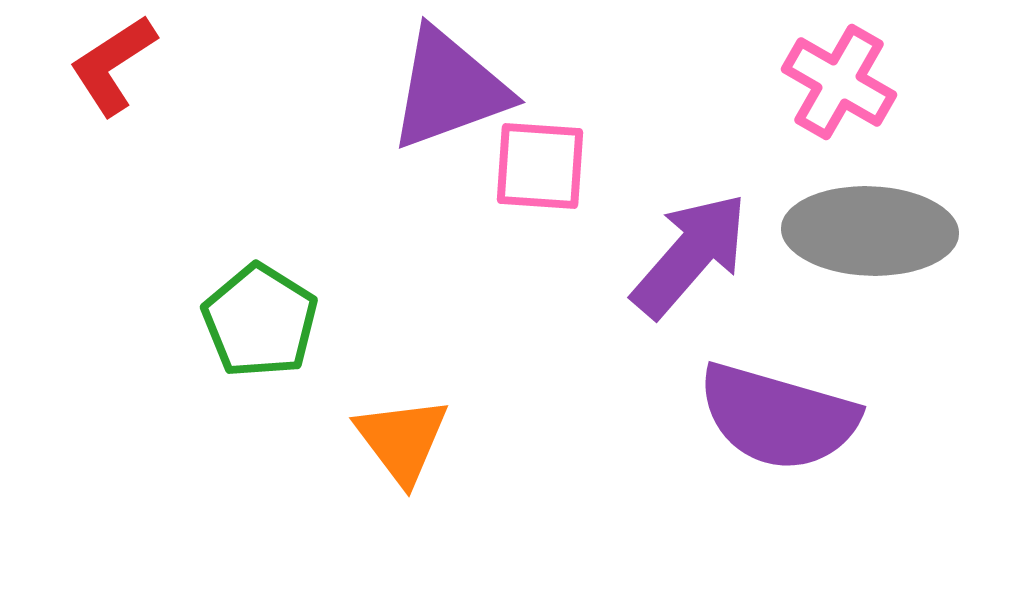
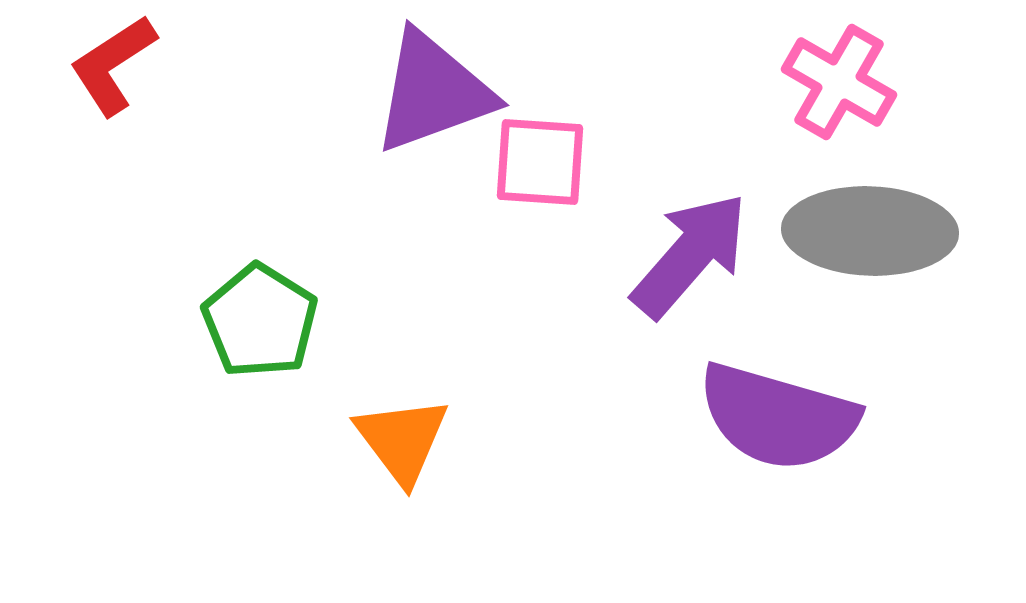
purple triangle: moved 16 px left, 3 px down
pink square: moved 4 px up
